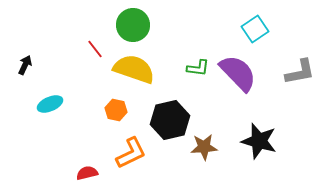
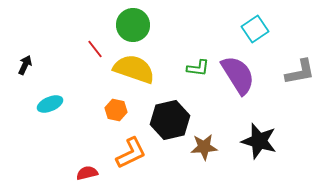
purple semicircle: moved 2 px down; rotated 12 degrees clockwise
